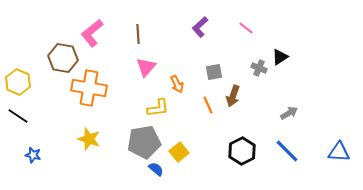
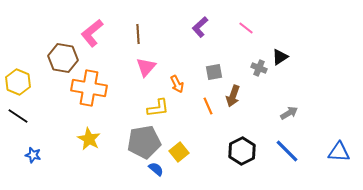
orange line: moved 1 px down
yellow star: rotated 10 degrees clockwise
